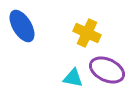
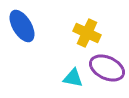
purple ellipse: moved 2 px up
